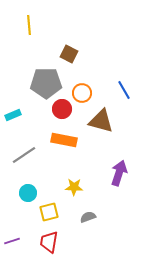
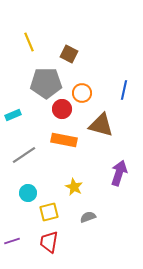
yellow line: moved 17 px down; rotated 18 degrees counterclockwise
blue line: rotated 42 degrees clockwise
brown triangle: moved 4 px down
yellow star: rotated 24 degrees clockwise
